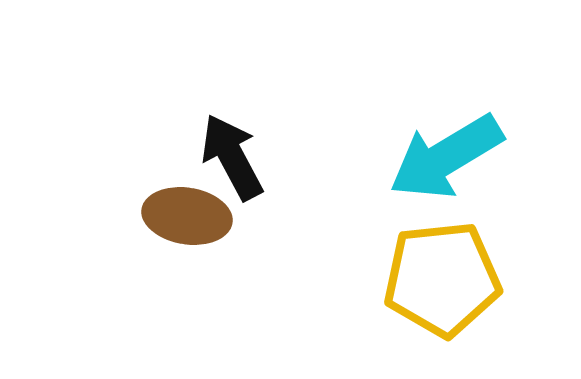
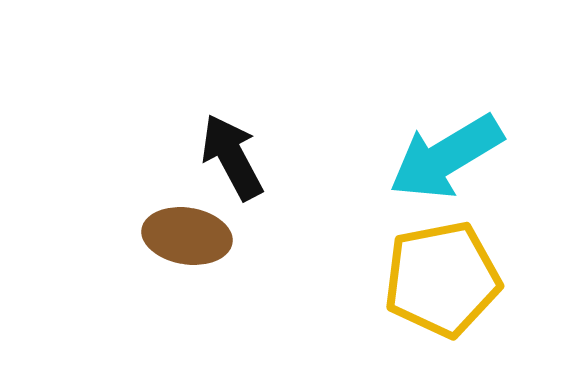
brown ellipse: moved 20 px down
yellow pentagon: rotated 5 degrees counterclockwise
